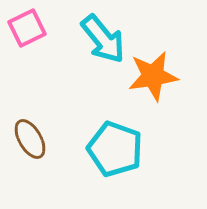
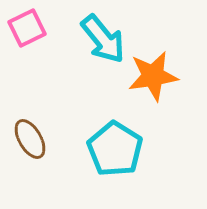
cyan pentagon: rotated 12 degrees clockwise
